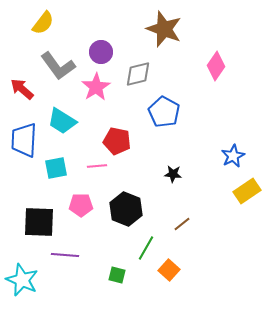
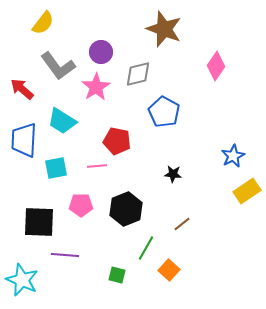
black hexagon: rotated 16 degrees clockwise
